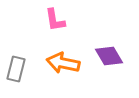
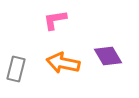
pink L-shape: rotated 90 degrees clockwise
purple diamond: moved 1 px left
